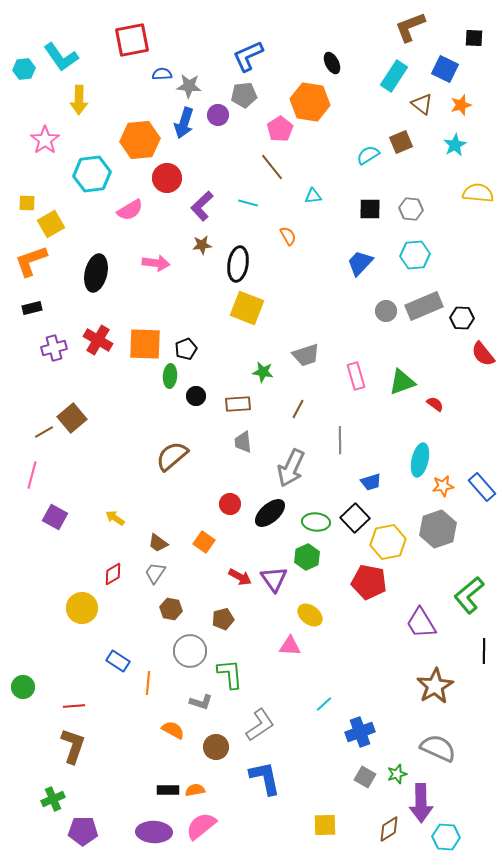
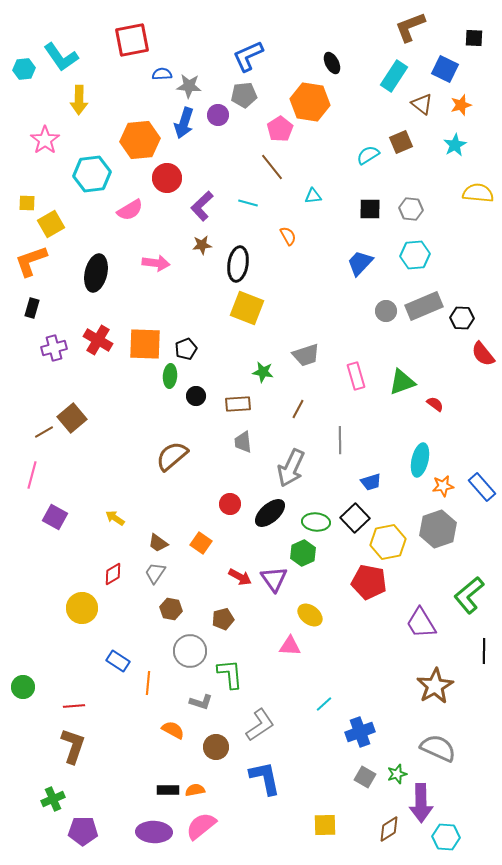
black rectangle at (32, 308): rotated 60 degrees counterclockwise
orange square at (204, 542): moved 3 px left, 1 px down
green hexagon at (307, 557): moved 4 px left, 4 px up
